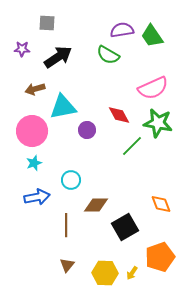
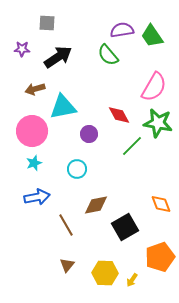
green semicircle: rotated 20 degrees clockwise
pink semicircle: moved 1 px right, 1 px up; rotated 36 degrees counterclockwise
purple circle: moved 2 px right, 4 px down
cyan circle: moved 6 px right, 11 px up
brown diamond: rotated 10 degrees counterclockwise
brown line: rotated 30 degrees counterclockwise
yellow arrow: moved 7 px down
